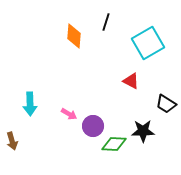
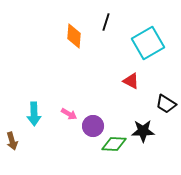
cyan arrow: moved 4 px right, 10 px down
